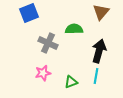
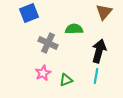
brown triangle: moved 3 px right
pink star: rotated 14 degrees counterclockwise
green triangle: moved 5 px left, 2 px up
